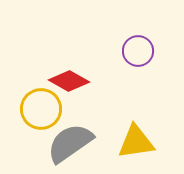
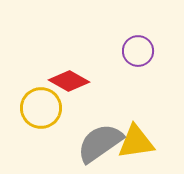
yellow circle: moved 1 px up
gray semicircle: moved 30 px right
